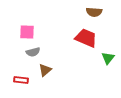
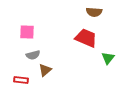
gray semicircle: moved 3 px down
